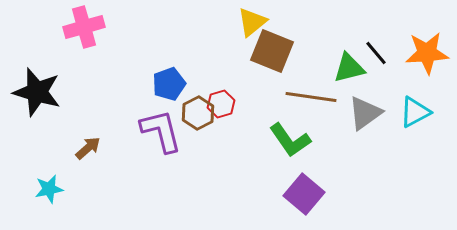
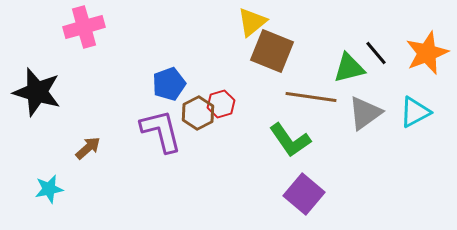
orange star: rotated 18 degrees counterclockwise
